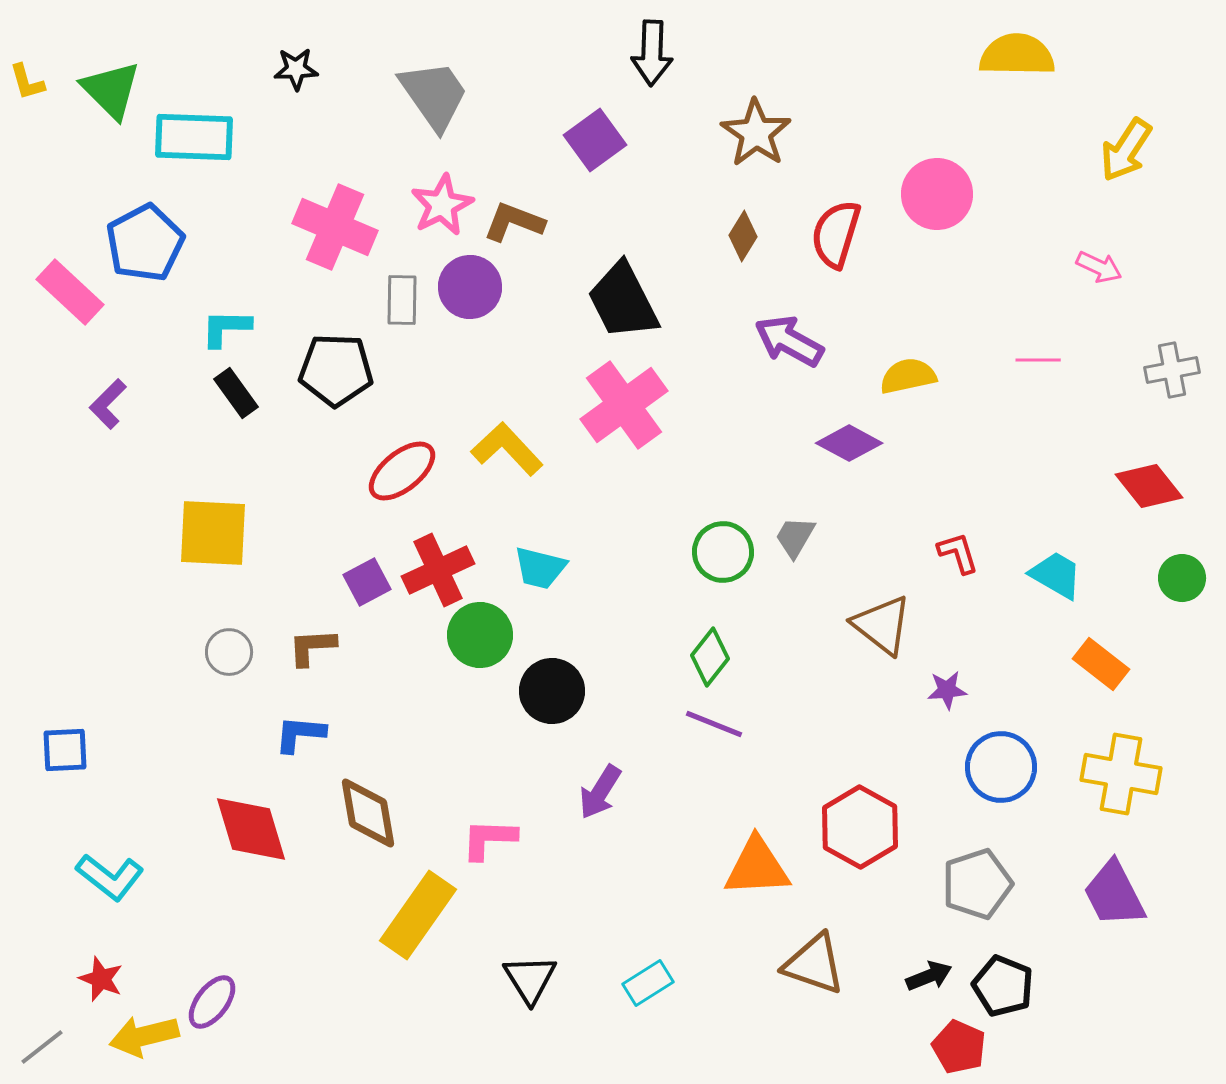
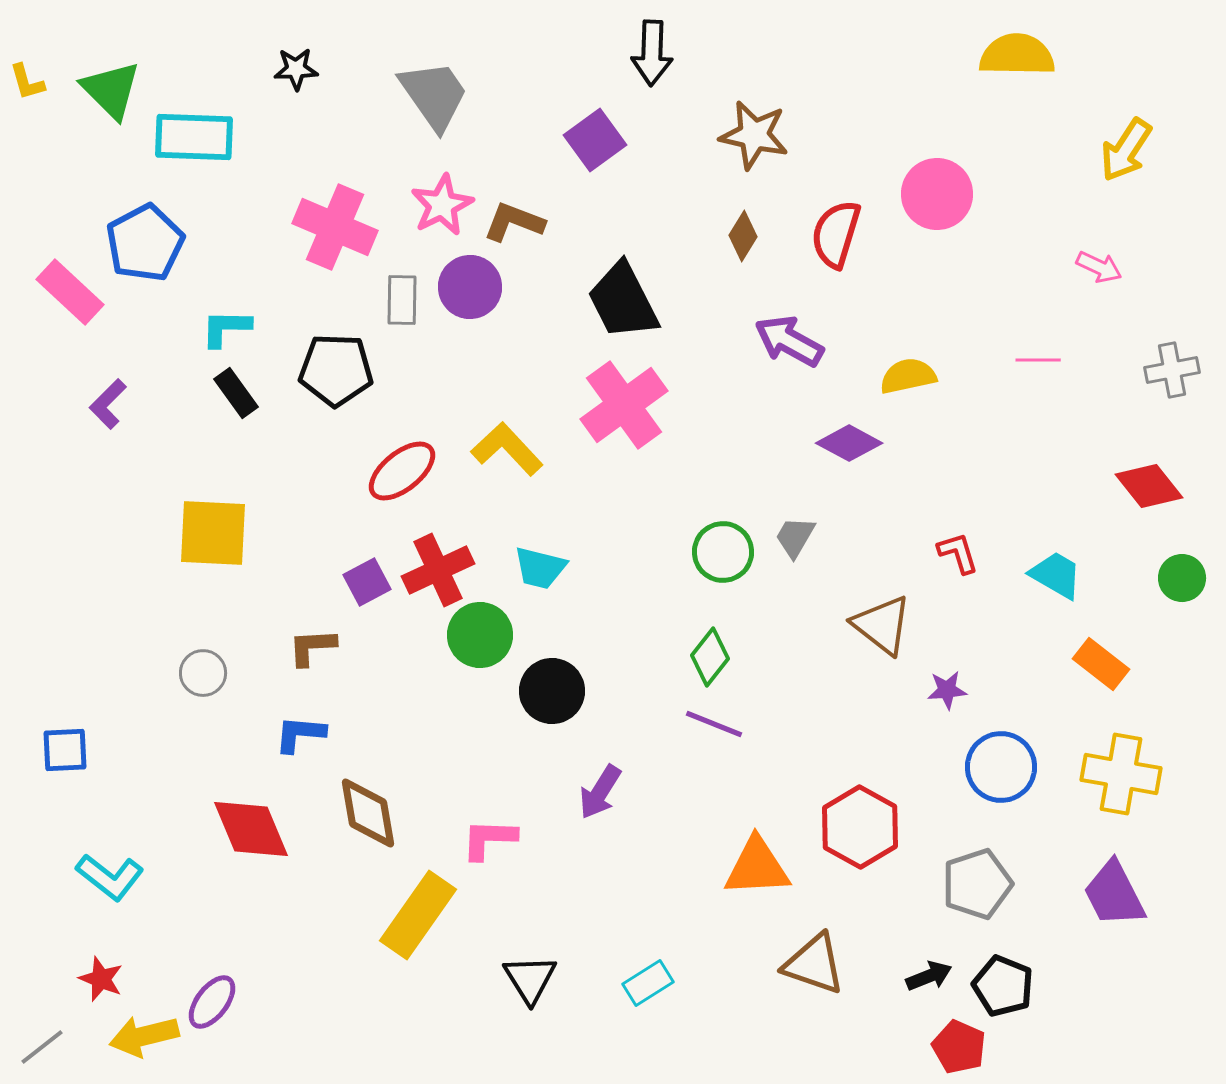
brown star at (756, 133): moved 2 px left, 2 px down; rotated 22 degrees counterclockwise
gray circle at (229, 652): moved 26 px left, 21 px down
red diamond at (251, 829): rotated 6 degrees counterclockwise
